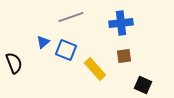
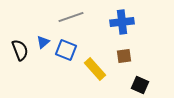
blue cross: moved 1 px right, 1 px up
black semicircle: moved 6 px right, 13 px up
black square: moved 3 px left
